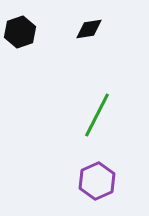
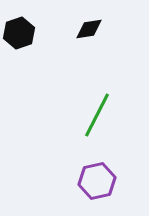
black hexagon: moved 1 px left, 1 px down
purple hexagon: rotated 12 degrees clockwise
